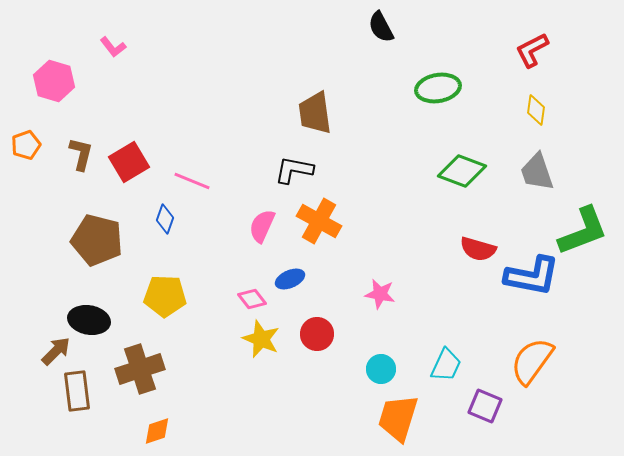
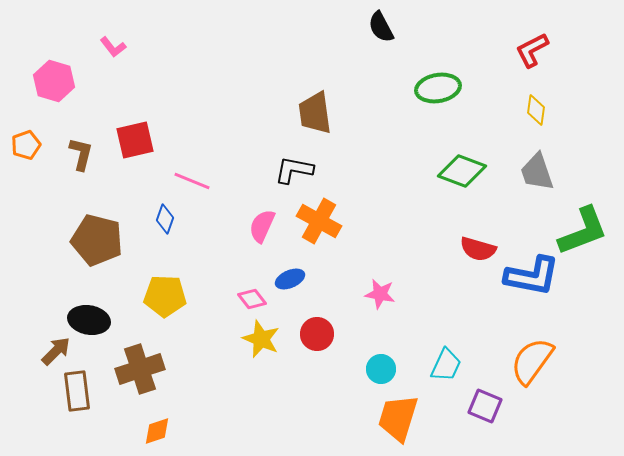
red square: moved 6 px right, 22 px up; rotated 18 degrees clockwise
